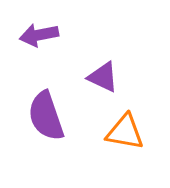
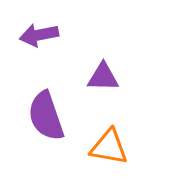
purple triangle: rotated 24 degrees counterclockwise
orange triangle: moved 16 px left, 15 px down
